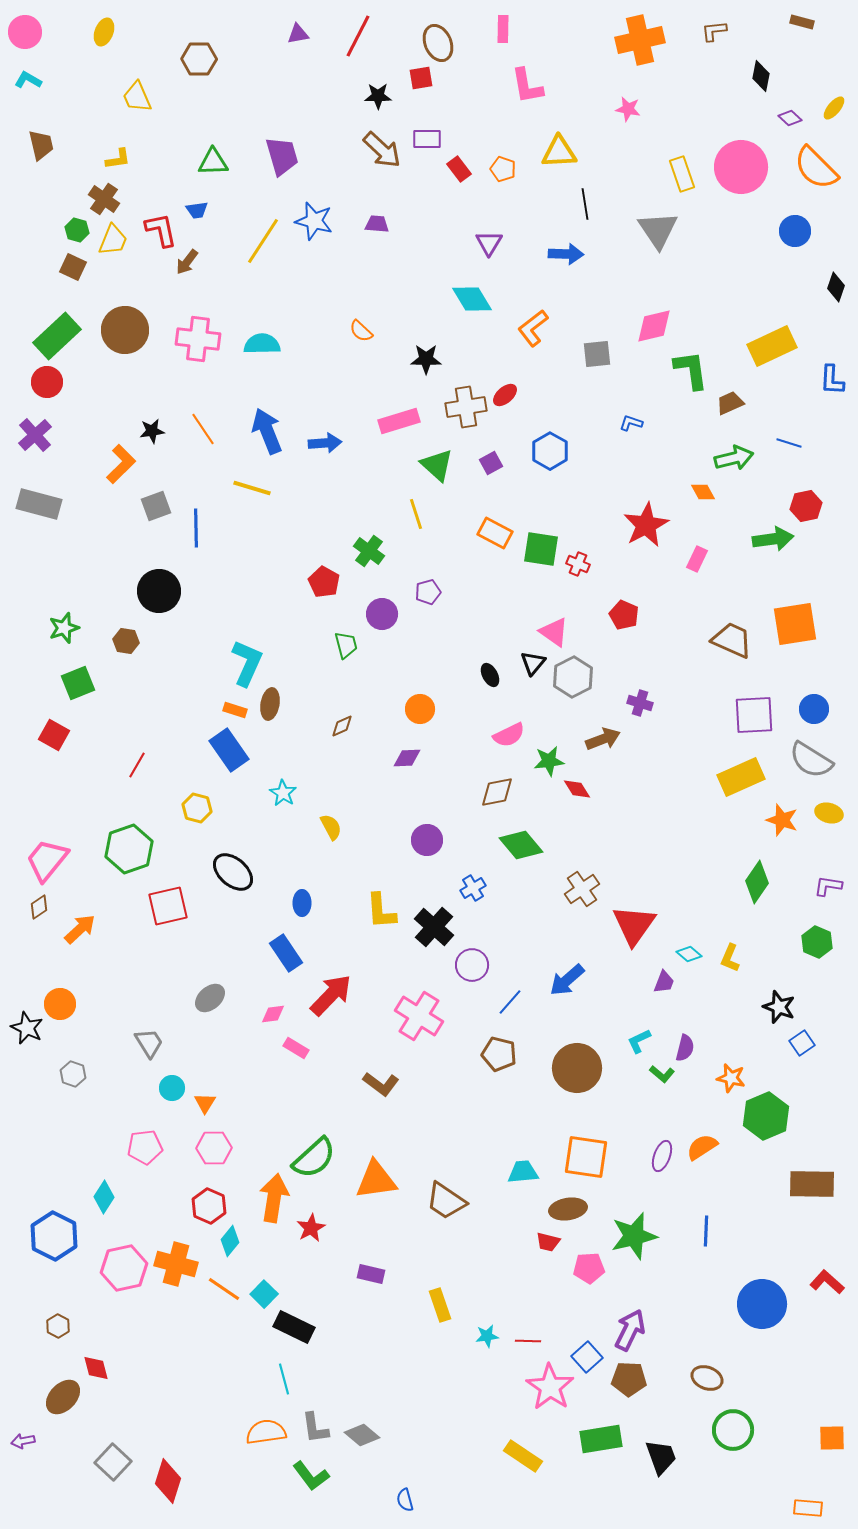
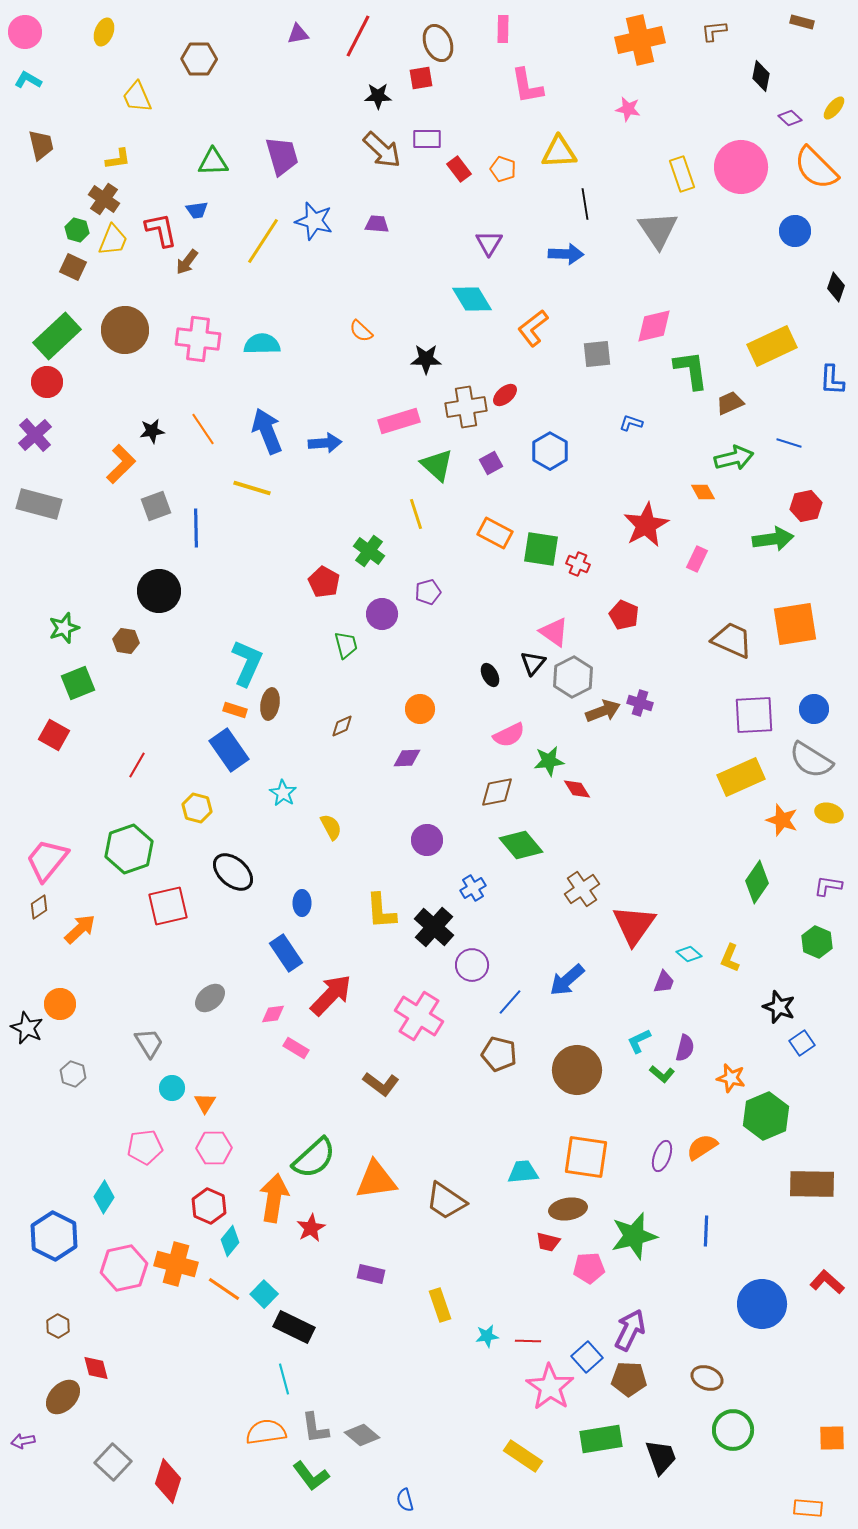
brown arrow at (603, 739): moved 28 px up
brown circle at (577, 1068): moved 2 px down
